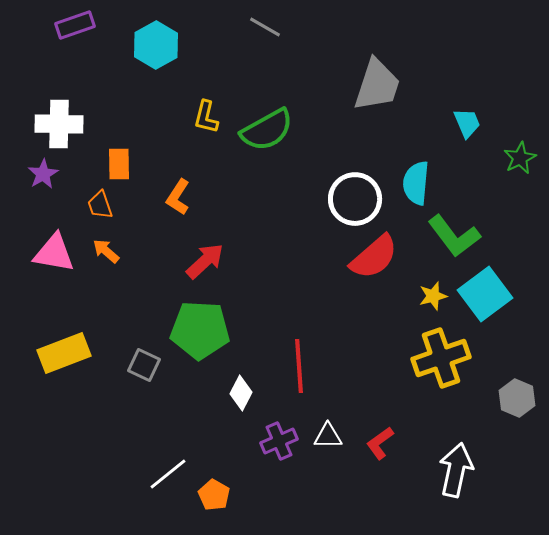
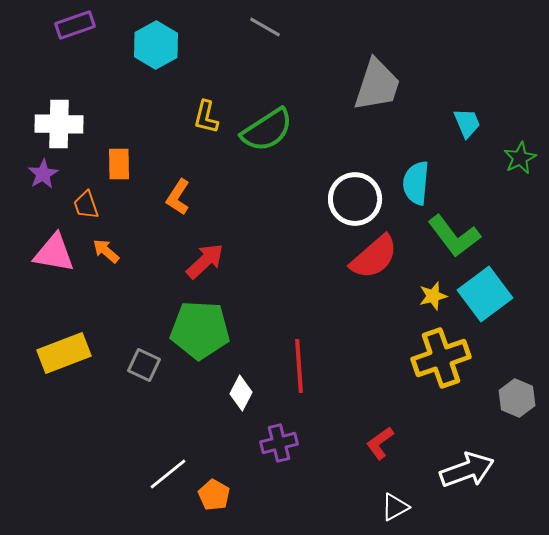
green semicircle: rotated 4 degrees counterclockwise
orange trapezoid: moved 14 px left
white triangle: moved 67 px right, 71 px down; rotated 28 degrees counterclockwise
purple cross: moved 2 px down; rotated 9 degrees clockwise
white arrow: moved 11 px right; rotated 58 degrees clockwise
